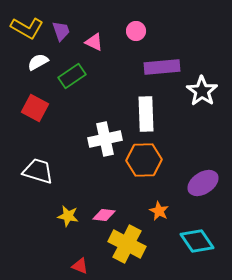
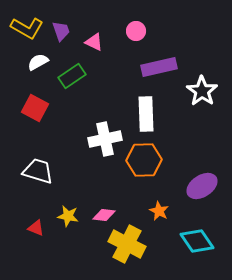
purple rectangle: moved 3 px left; rotated 8 degrees counterclockwise
purple ellipse: moved 1 px left, 3 px down
red triangle: moved 44 px left, 38 px up
